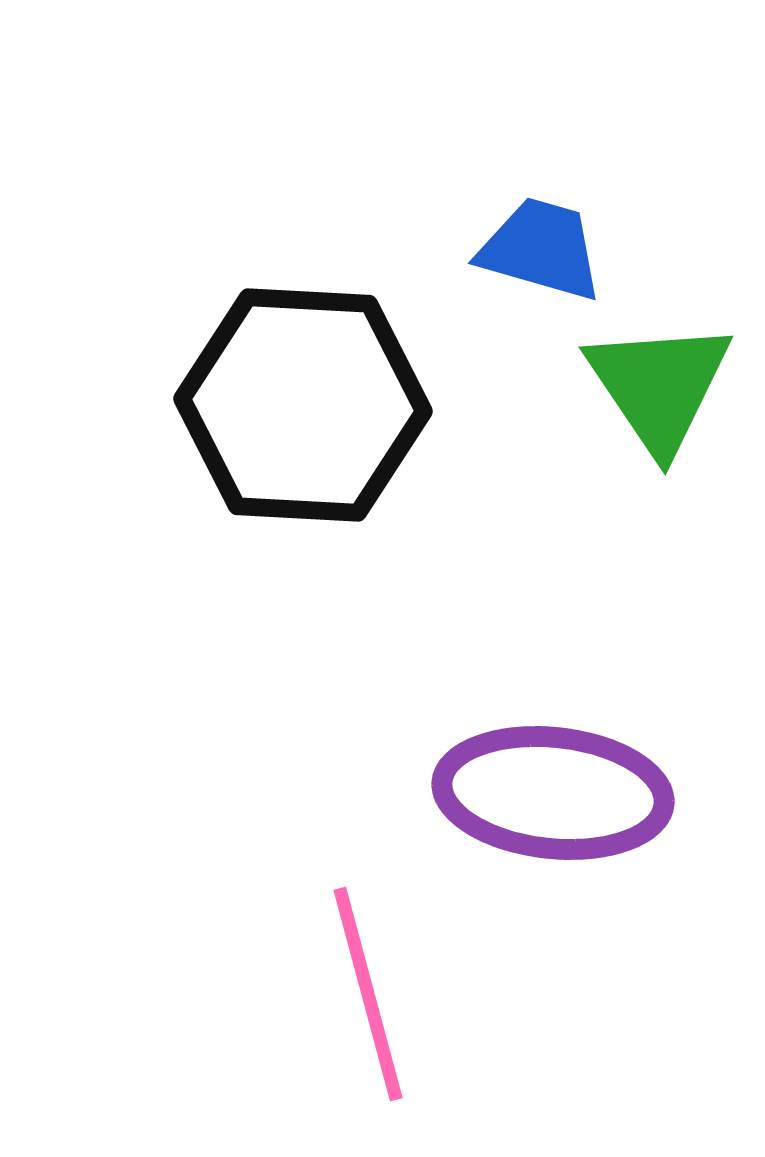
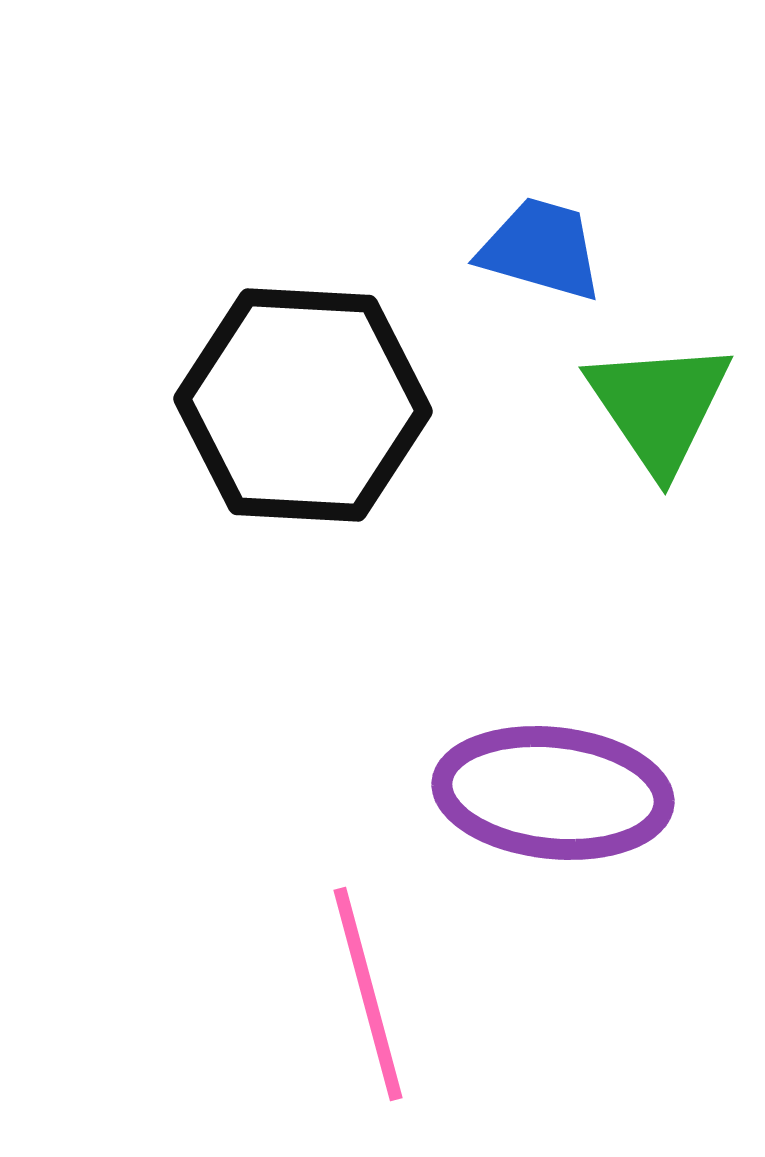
green triangle: moved 20 px down
